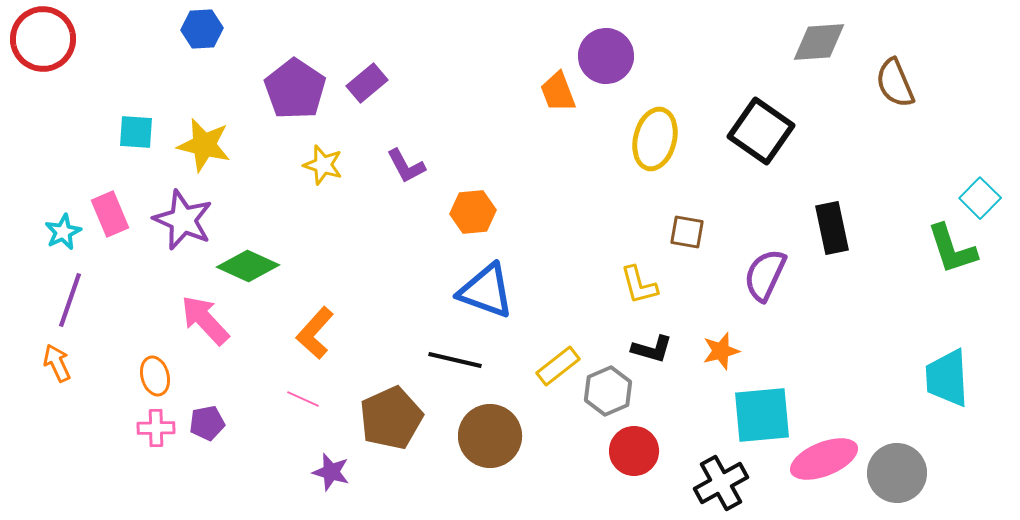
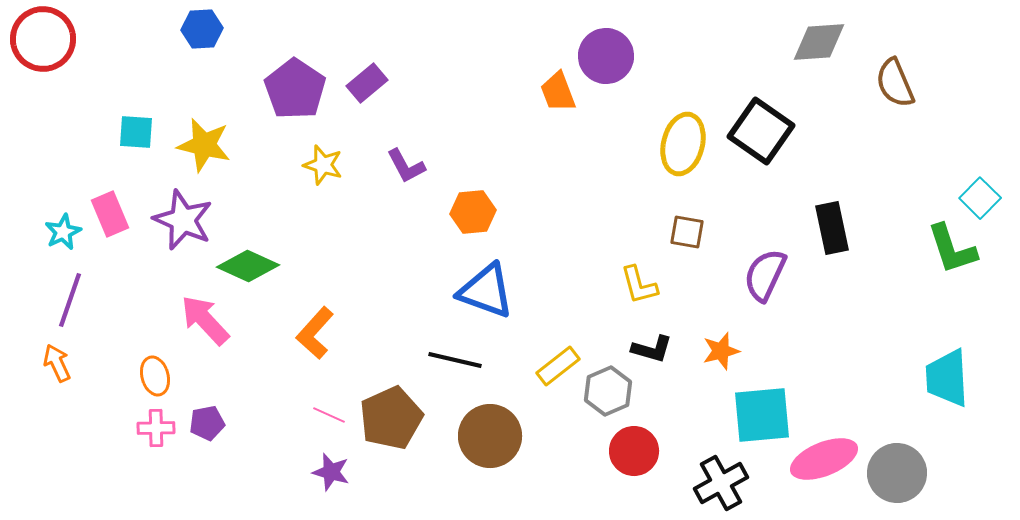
yellow ellipse at (655, 139): moved 28 px right, 5 px down
pink line at (303, 399): moved 26 px right, 16 px down
